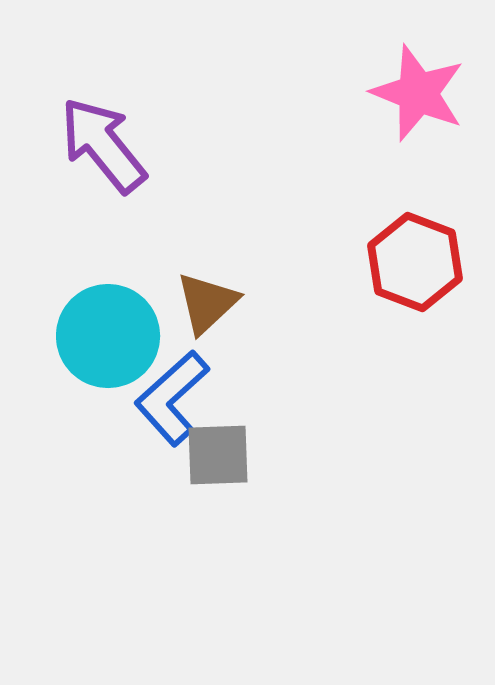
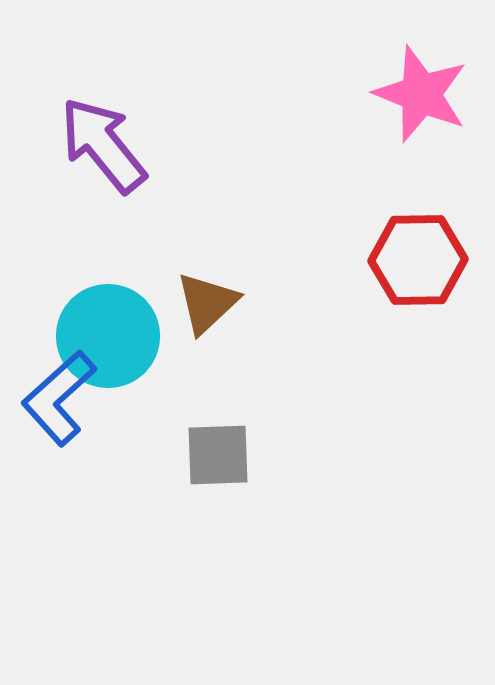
pink star: moved 3 px right, 1 px down
red hexagon: moved 3 px right, 2 px up; rotated 22 degrees counterclockwise
blue L-shape: moved 113 px left
